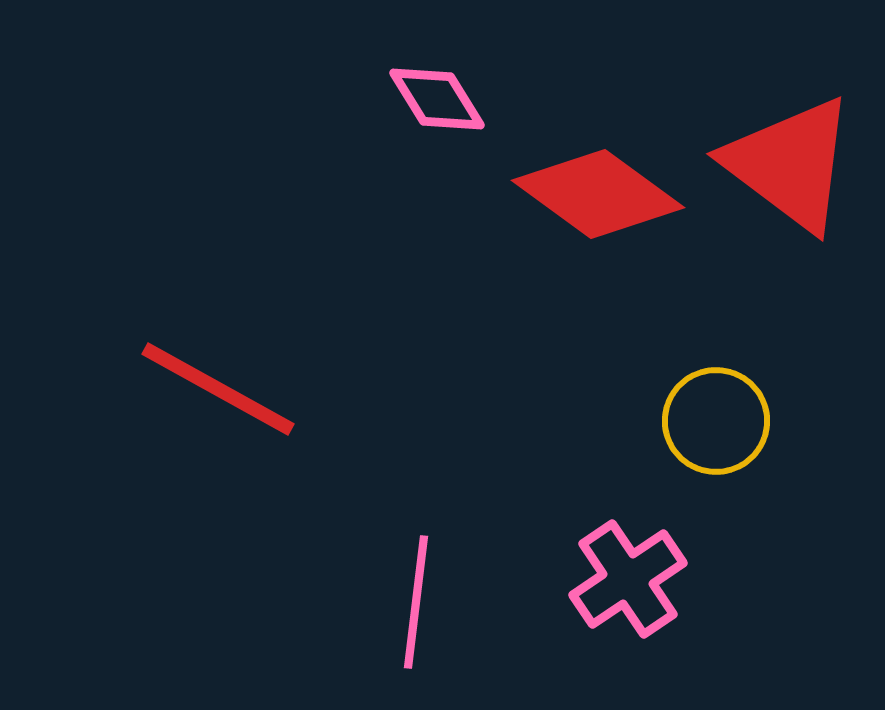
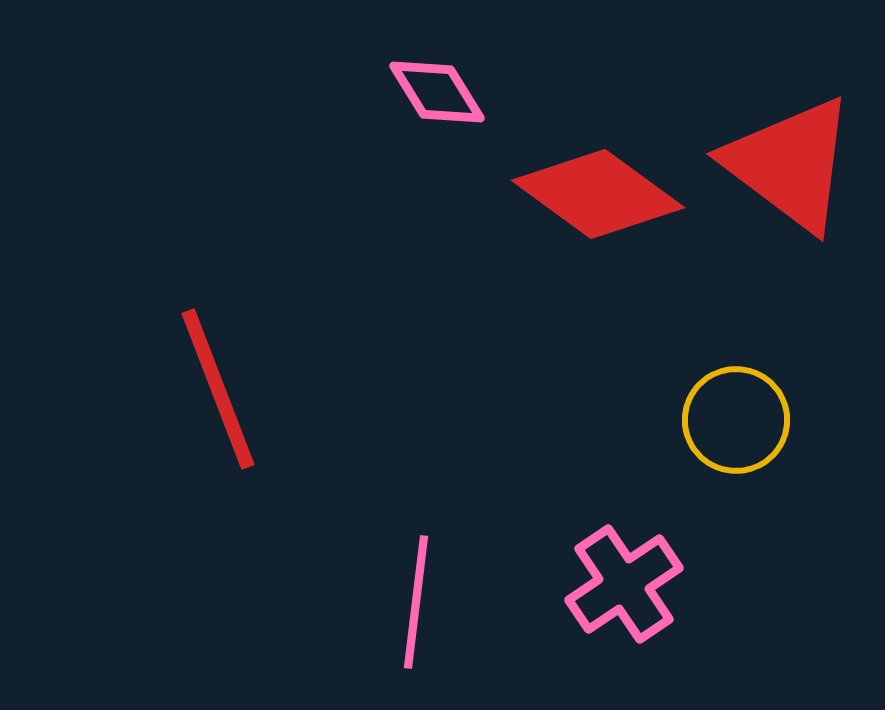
pink diamond: moved 7 px up
red line: rotated 40 degrees clockwise
yellow circle: moved 20 px right, 1 px up
pink cross: moved 4 px left, 5 px down
